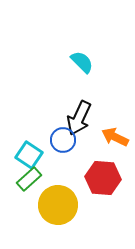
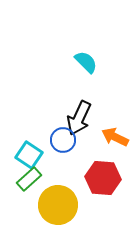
cyan semicircle: moved 4 px right
